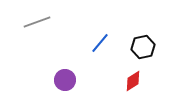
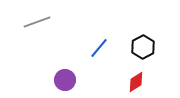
blue line: moved 1 px left, 5 px down
black hexagon: rotated 15 degrees counterclockwise
red diamond: moved 3 px right, 1 px down
